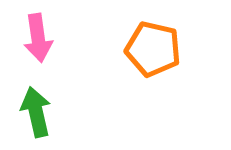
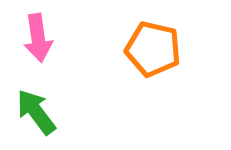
green arrow: rotated 24 degrees counterclockwise
